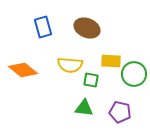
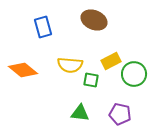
brown ellipse: moved 7 px right, 8 px up
yellow rectangle: rotated 30 degrees counterclockwise
green triangle: moved 4 px left, 5 px down
purple pentagon: moved 2 px down
